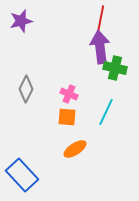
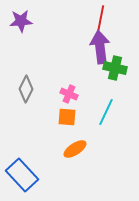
purple star: rotated 10 degrees clockwise
